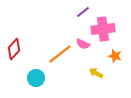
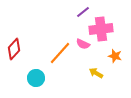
pink cross: moved 2 px left
orange line: moved 1 px up; rotated 10 degrees counterclockwise
